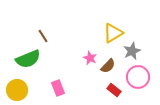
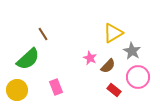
brown line: moved 2 px up
gray star: rotated 18 degrees counterclockwise
green semicircle: rotated 20 degrees counterclockwise
pink rectangle: moved 2 px left, 1 px up
